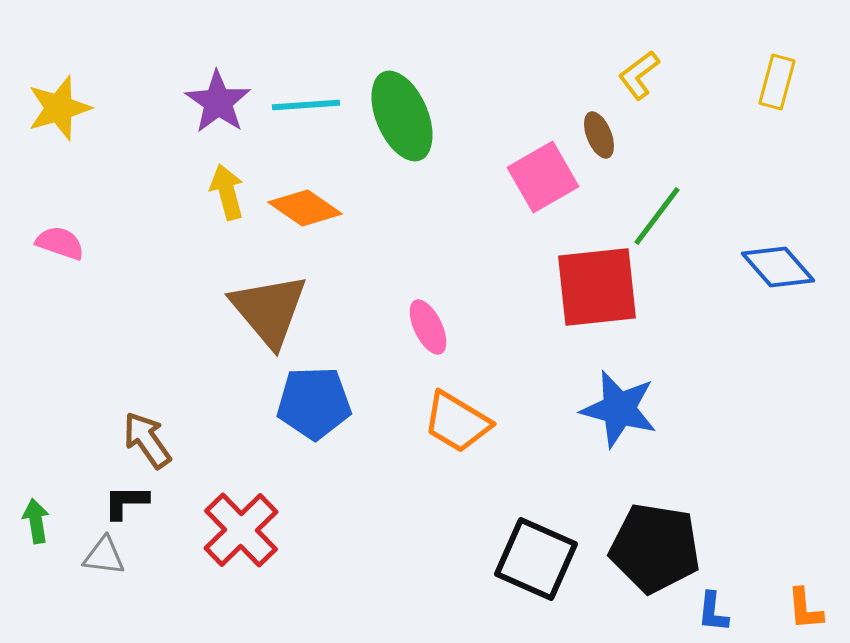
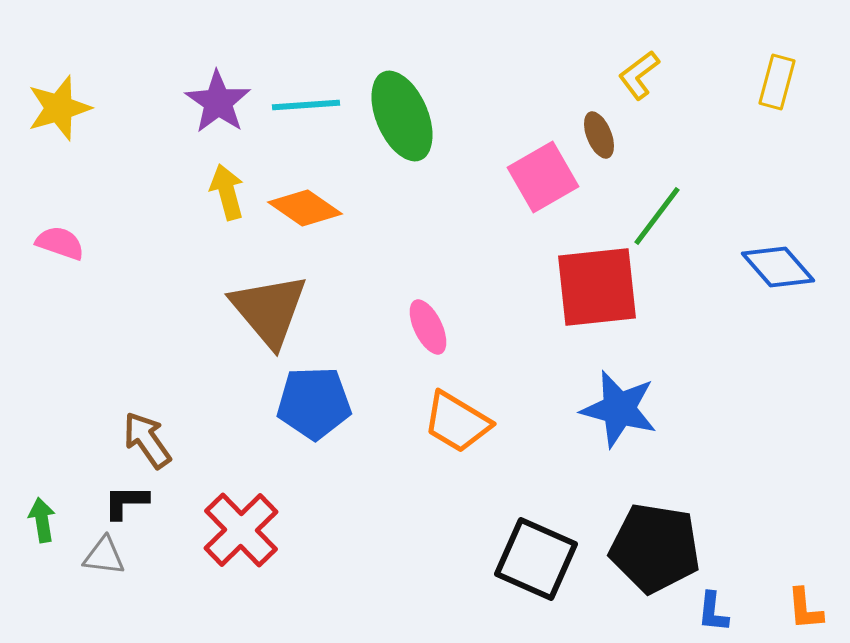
green arrow: moved 6 px right, 1 px up
